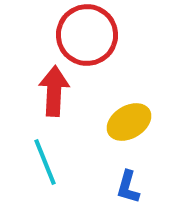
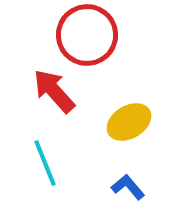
red arrow: rotated 45 degrees counterclockwise
cyan line: moved 1 px down
blue L-shape: rotated 124 degrees clockwise
